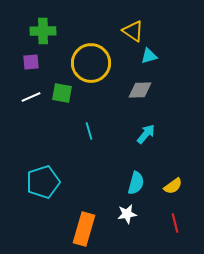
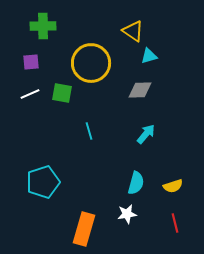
green cross: moved 5 px up
white line: moved 1 px left, 3 px up
yellow semicircle: rotated 18 degrees clockwise
